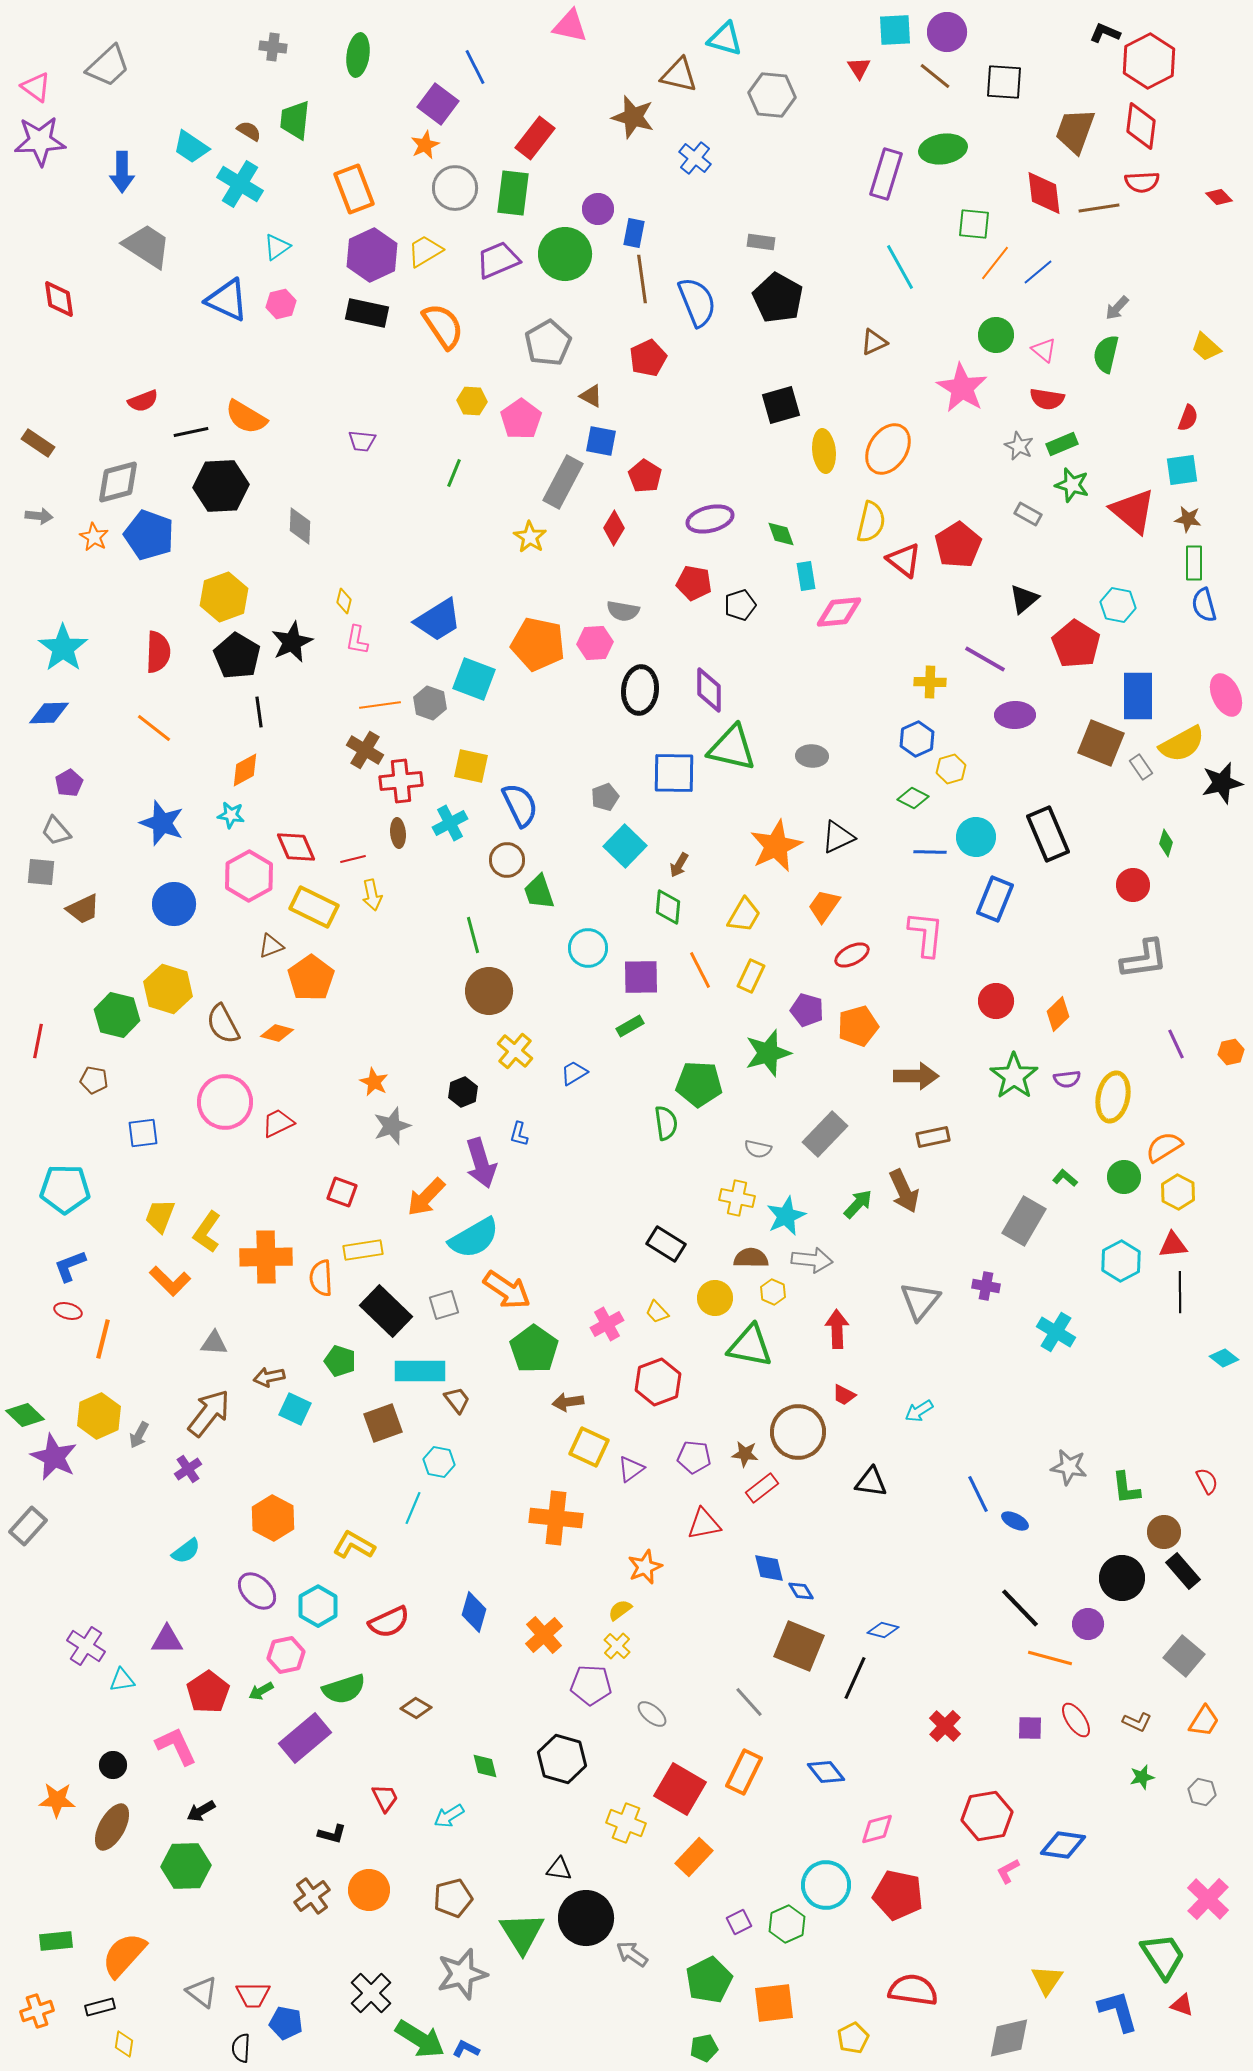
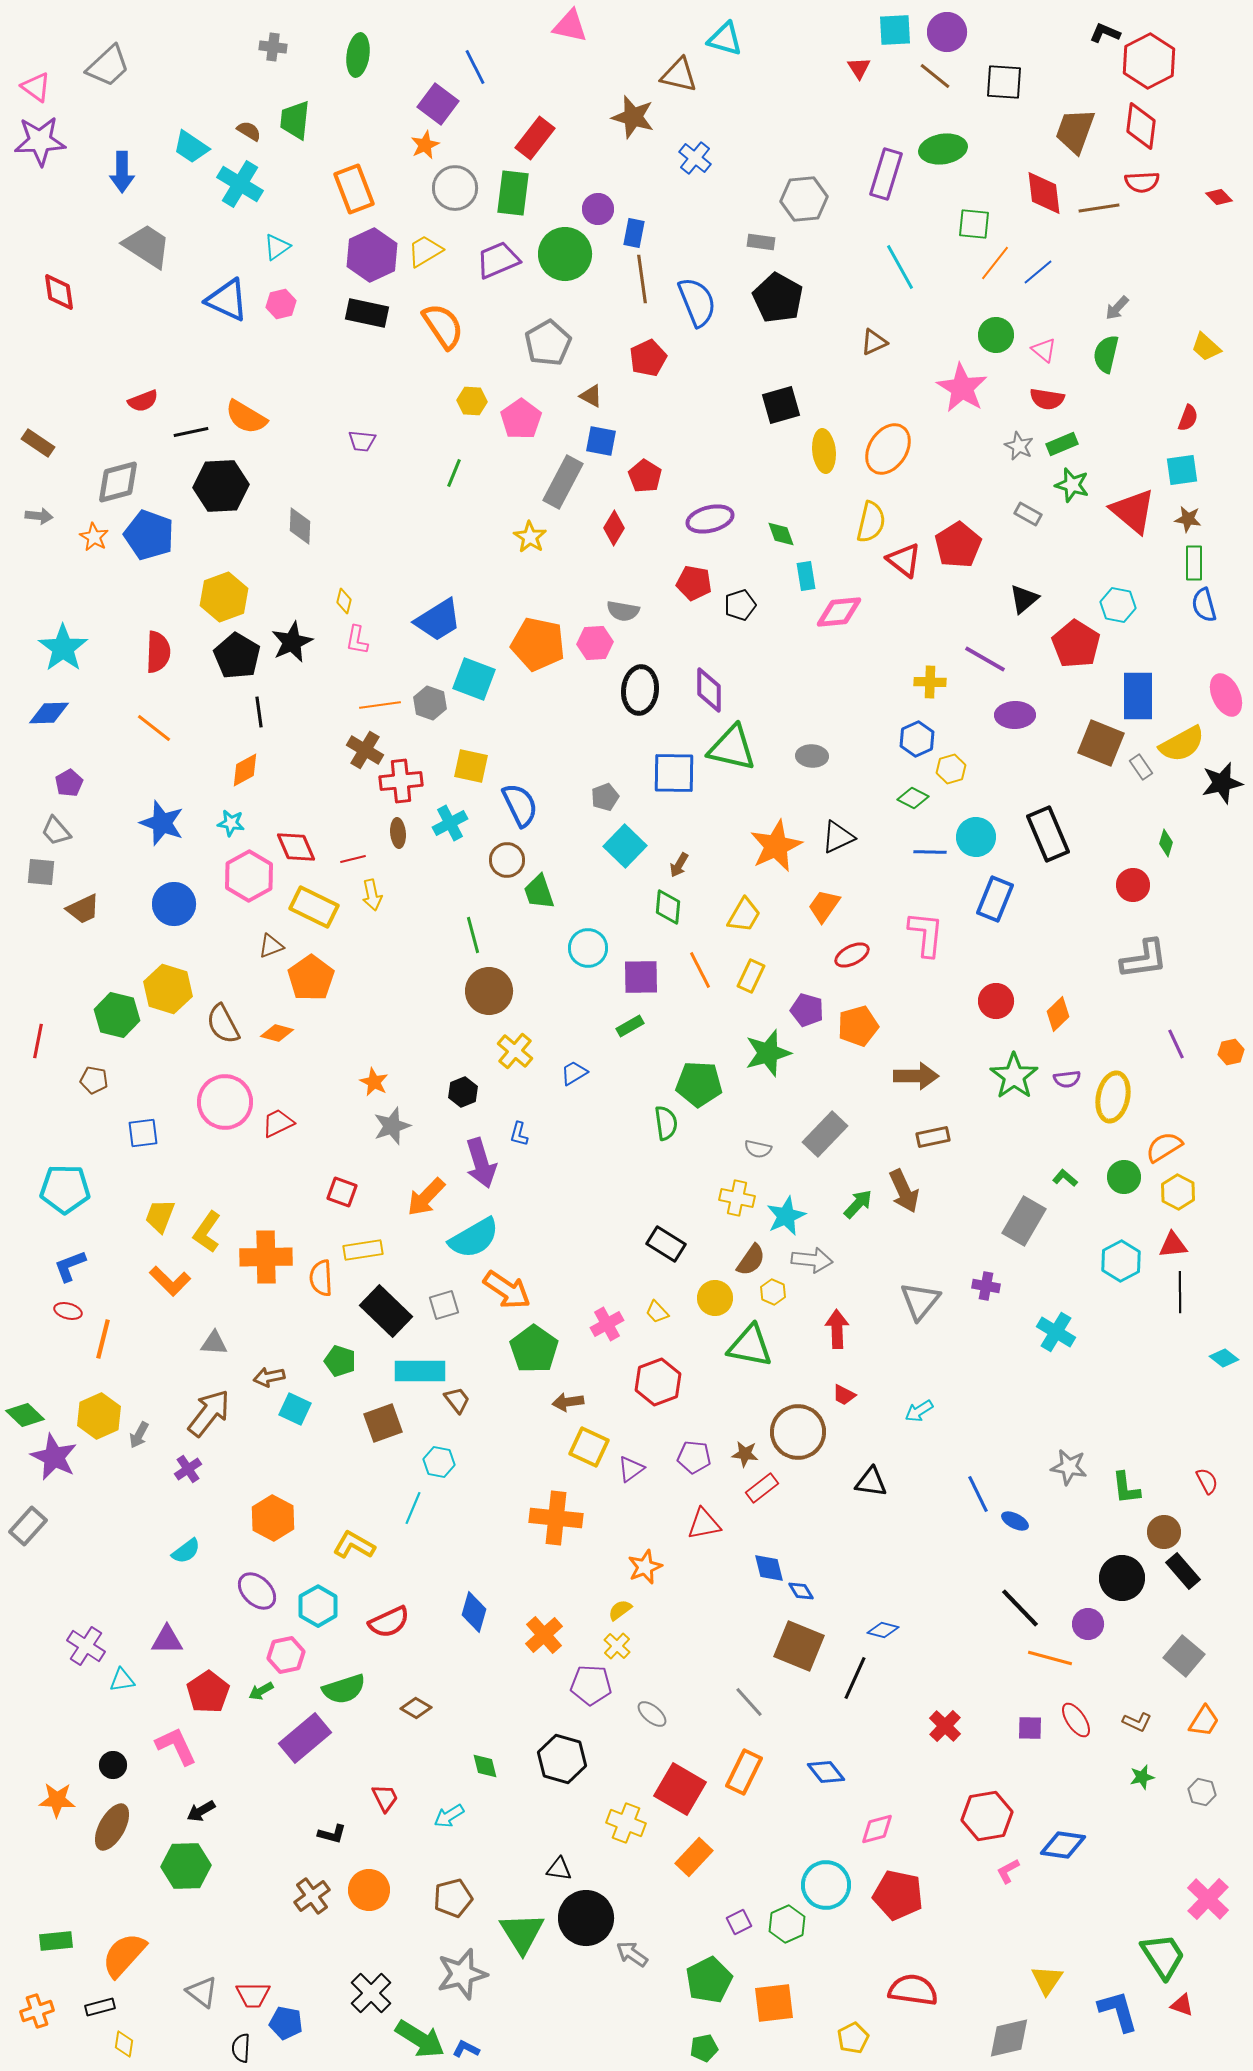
gray hexagon at (772, 95): moved 32 px right, 104 px down; rotated 12 degrees counterclockwise
red diamond at (59, 299): moved 7 px up
cyan star at (231, 815): moved 8 px down
brown semicircle at (751, 1258): moved 2 px down; rotated 124 degrees clockwise
